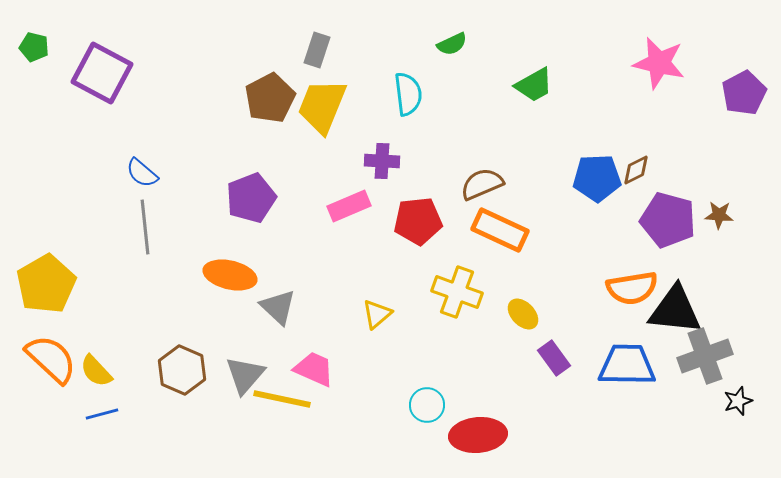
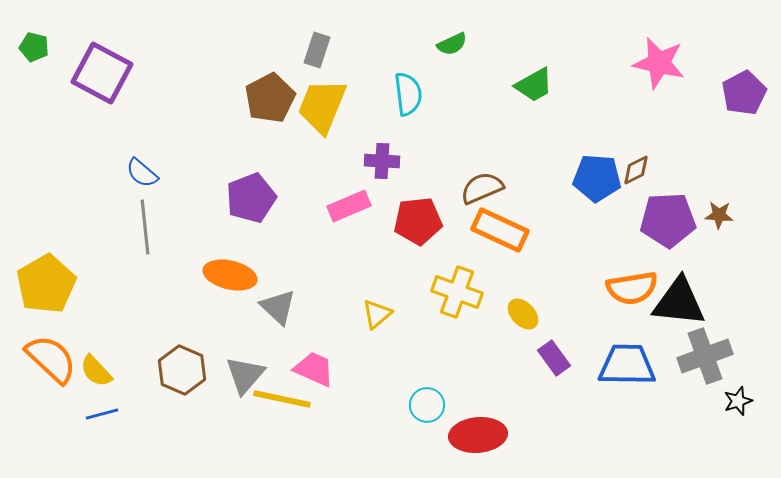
blue pentagon at (597, 178): rotated 6 degrees clockwise
brown semicircle at (482, 184): moved 4 px down
purple pentagon at (668, 220): rotated 18 degrees counterclockwise
black triangle at (675, 310): moved 4 px right, 8 px up
